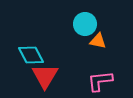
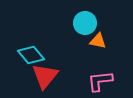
cyan circle: moved 1 px up
cyan diamond: rotated 12 degrees counterclockwise
red triangle: rotated 8 degrees clockwise
